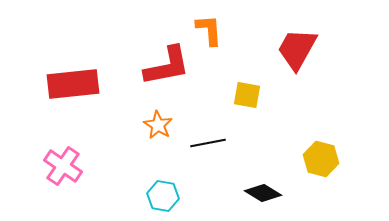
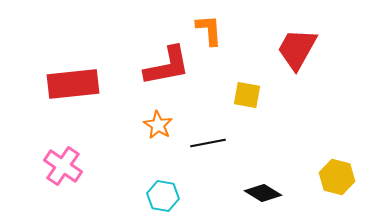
yellow hexagon: moved 16 px right, 18 px down
